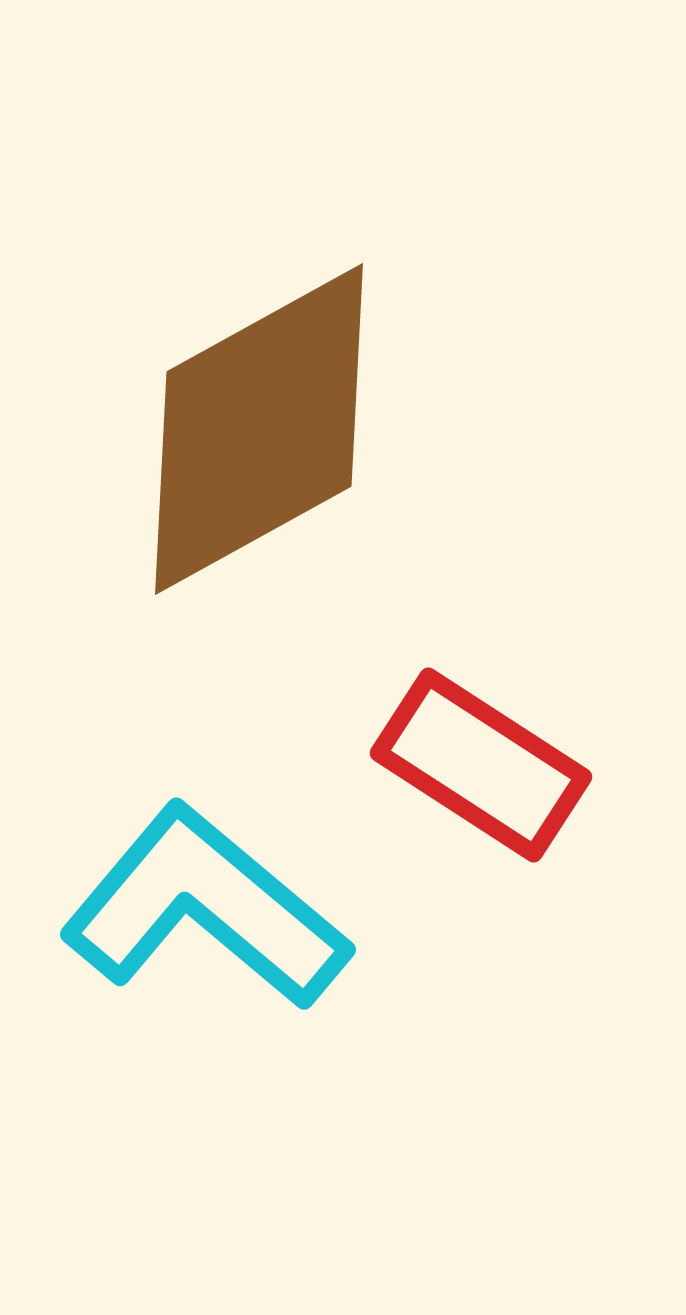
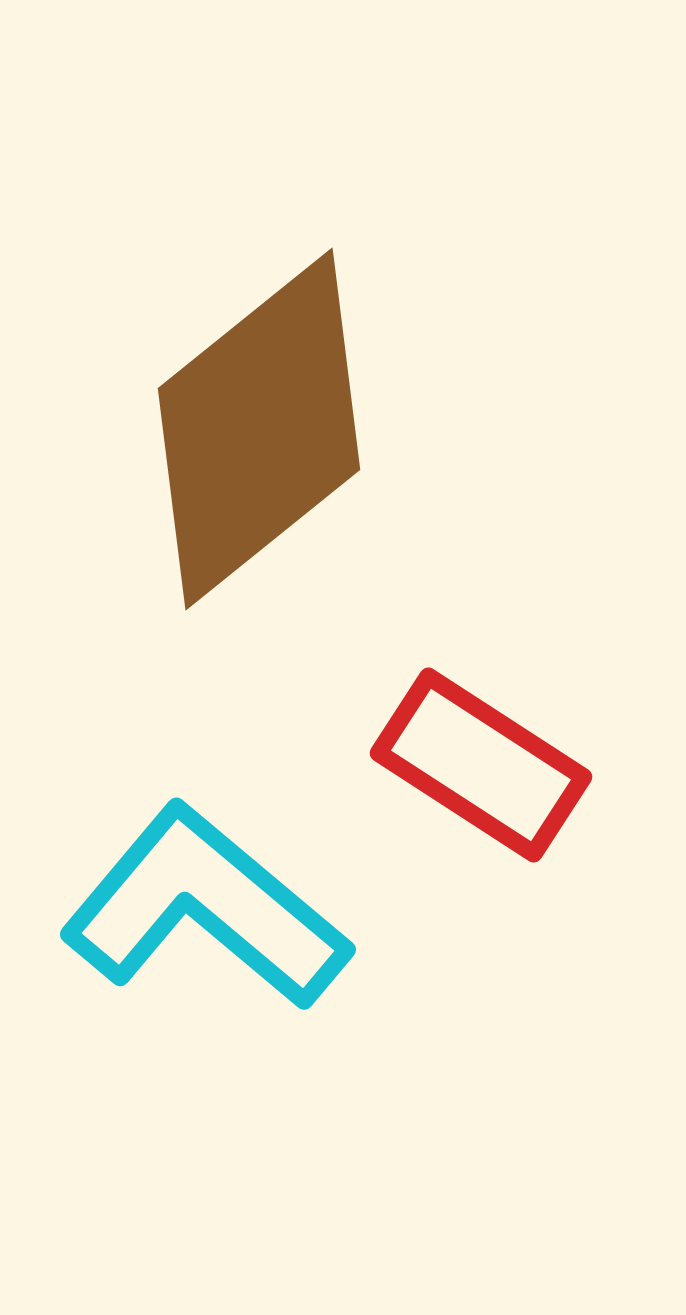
brown diamond: rotated 10 degrees counterclockwise
